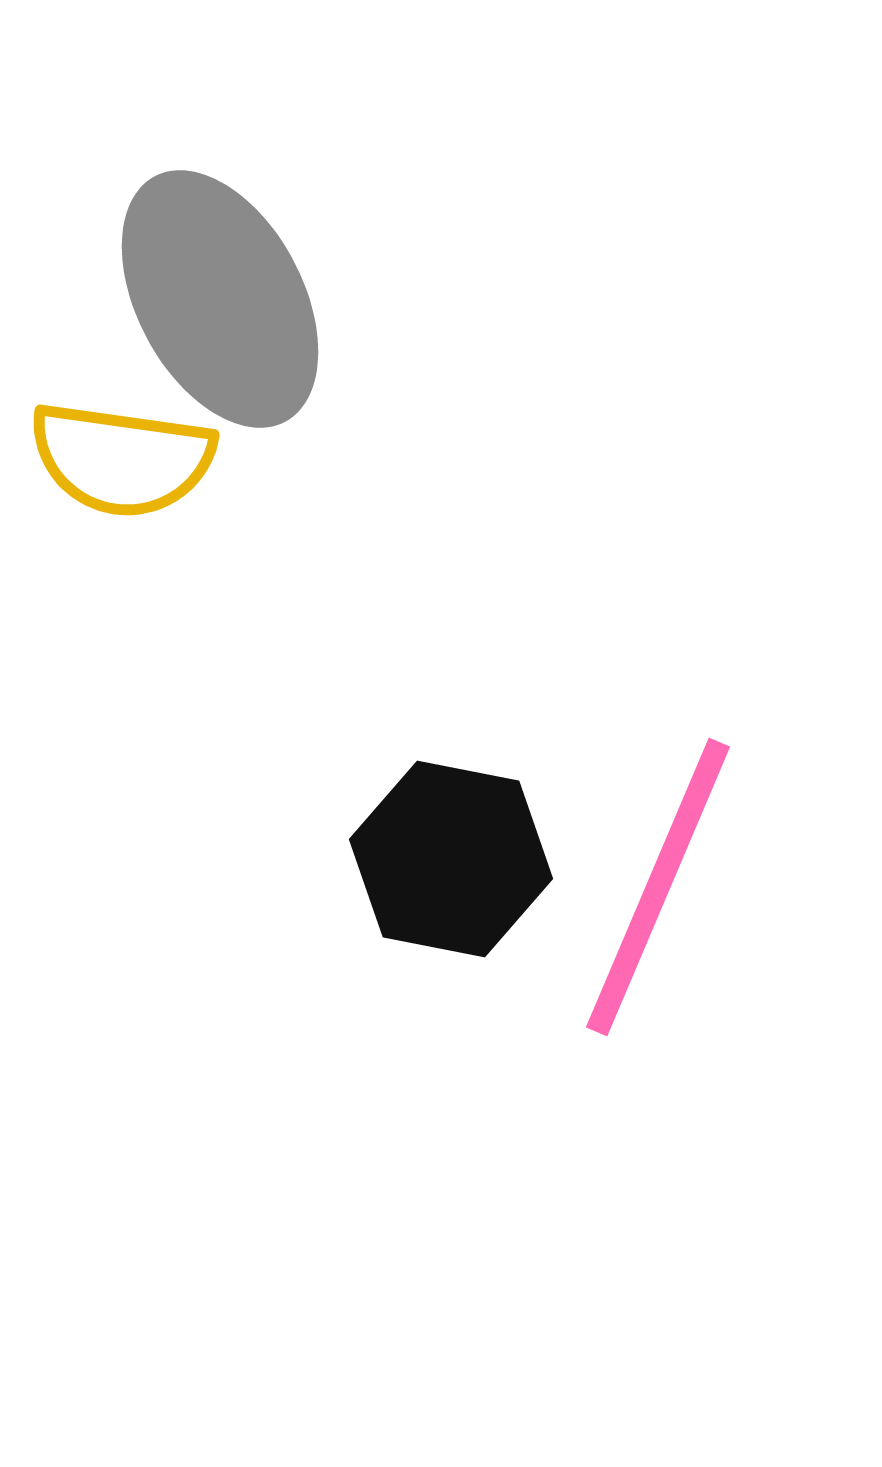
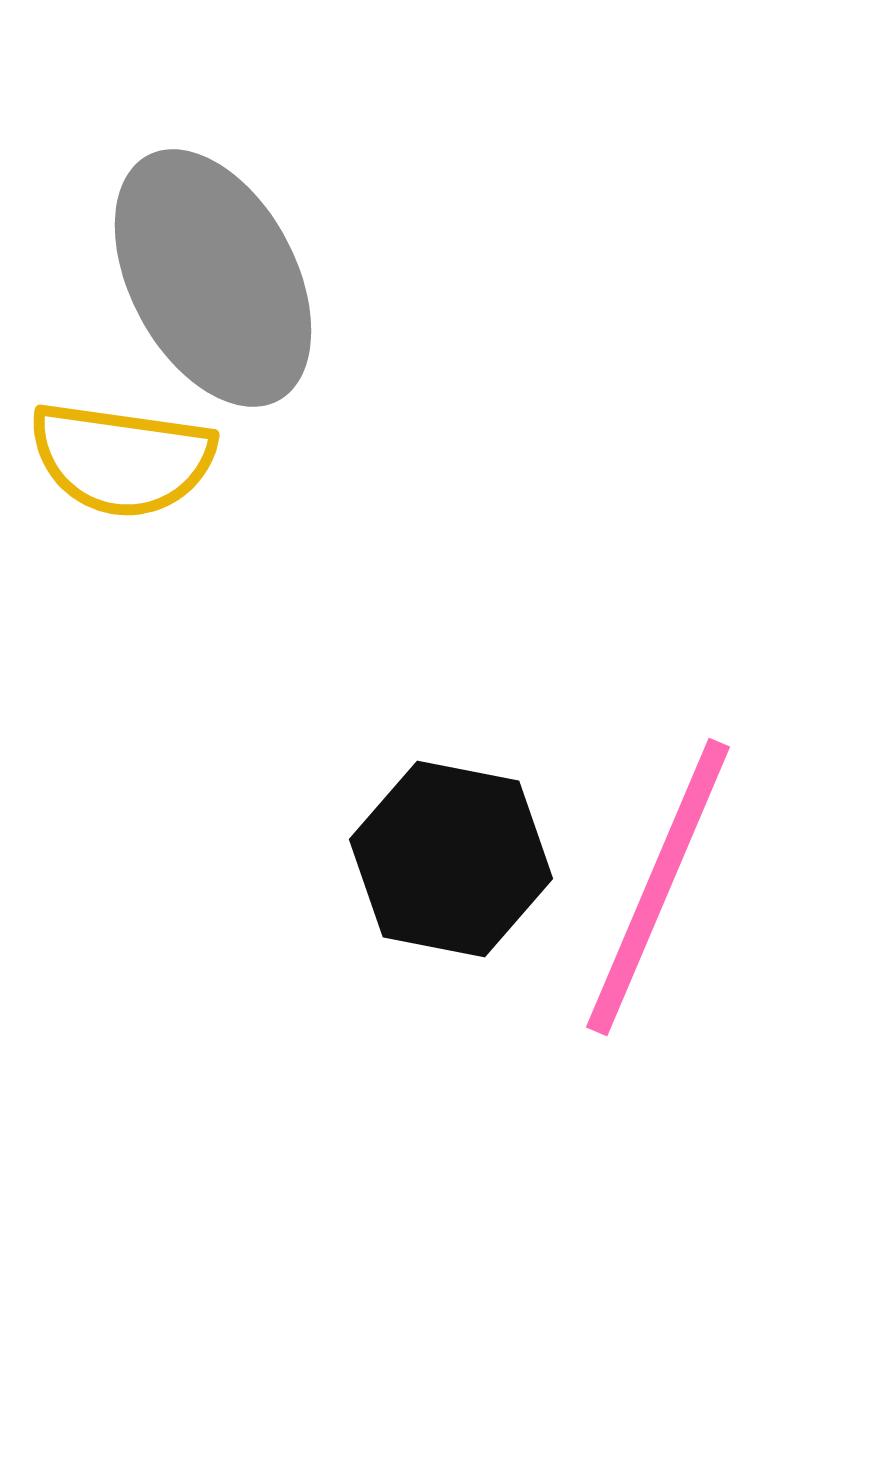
gray ellipse: moved 7 px left, 21 px up
